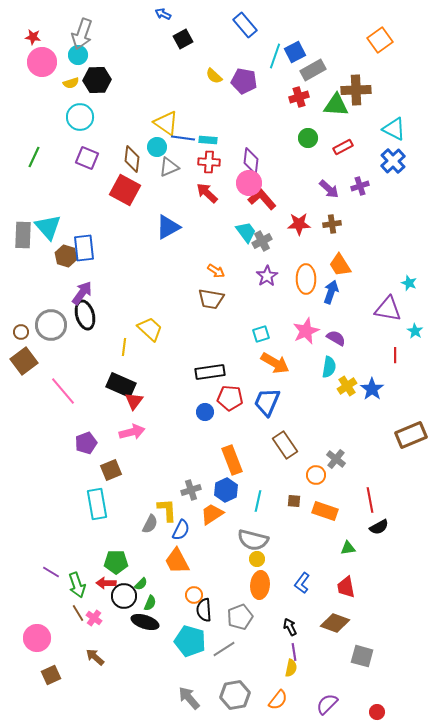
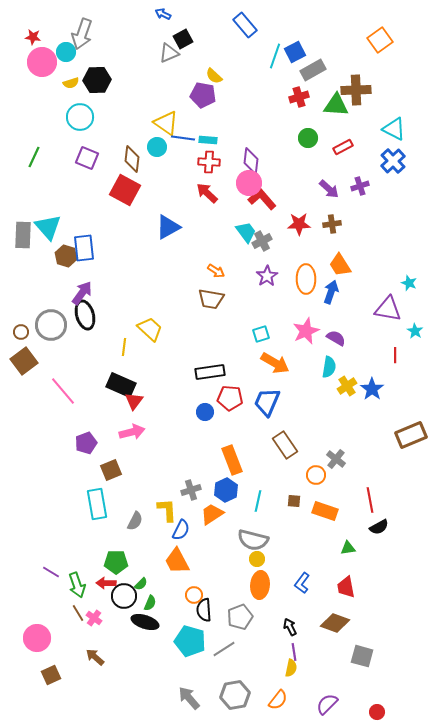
cyan circle at (78, 55): moved 12 px left, 3 px up
purple pentagon at (244, 81): moved 41 px left, 14 px down
gray triangle at (169, 167): moved 114 px up
gray semicircle at (150, 524): moved 15 px left, 3 px up
